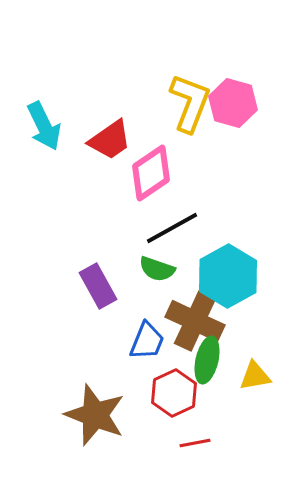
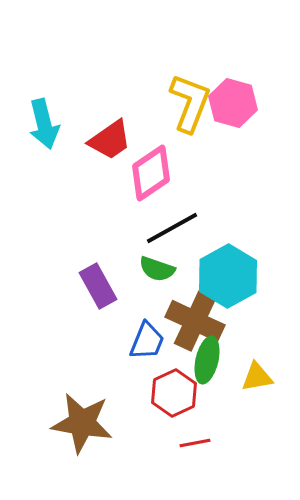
cyan arrow: moved 2 px up; rotated 12 degrees clockwise
yellow triangle: moved 2 px right, 1 px down
brown star: moved 13 px left, 8 px down; rotated 12 degrees counterclockwise
